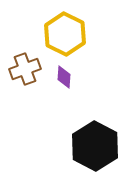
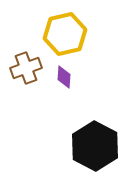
yellow hexagon: rotated 21 degrees clockwise
brown cross: moved 1 px right, 1 px up
